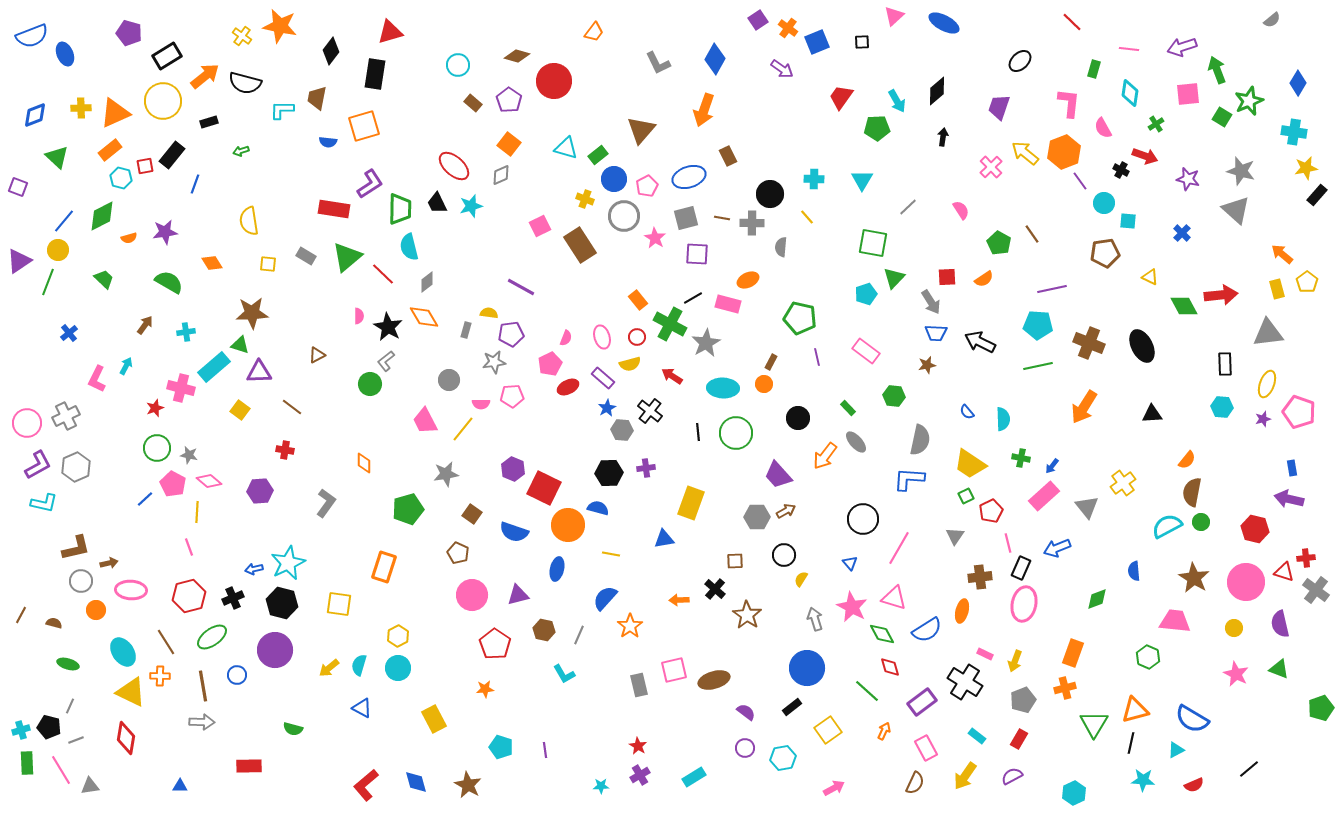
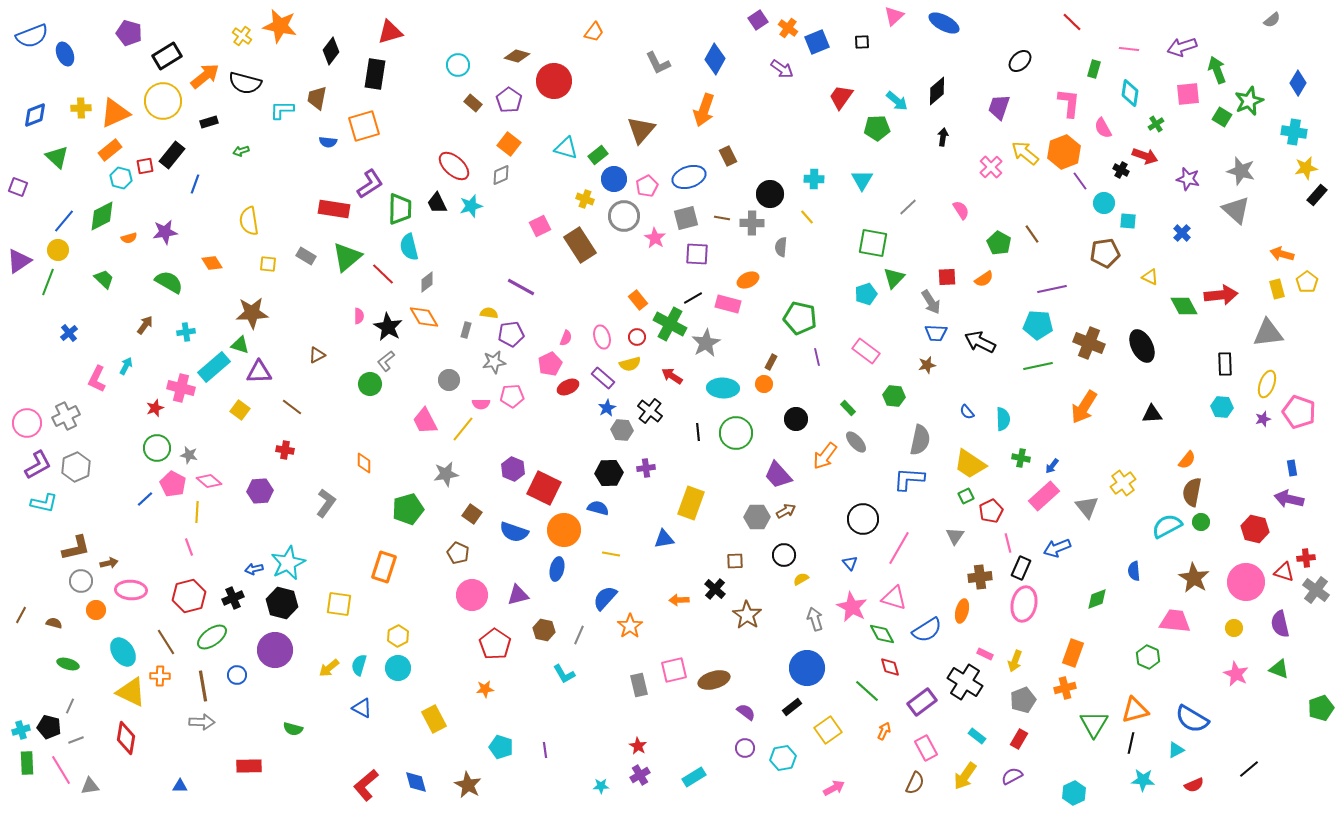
cyan arrow at (897, 101): rotated 20 degrees counterclockwise
orange arrow at (1282, 254): rotated 25 degrees counterclockwise
black circle at (798, 418): moved 2 px left, 1 px down
orange circle at (568, 525): moved 4 px left, 5 px down
yellow semicircle at (801, 579): rotated 28 degrees clockwise
